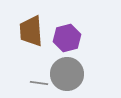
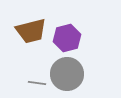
brown trapezoid: rotated 100 degrees counterclockwise
gray line: moved 2 px left
